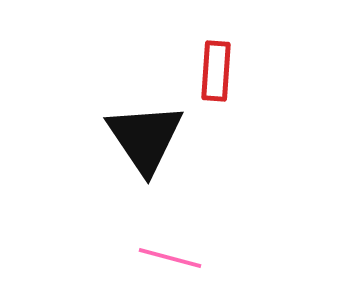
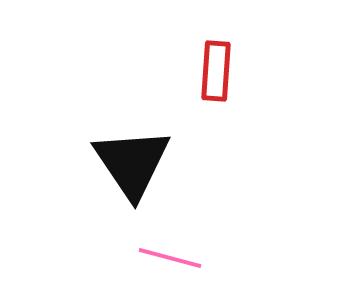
black triangle: moved 13 px left, 25 px down
